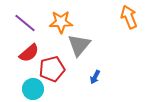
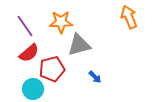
purple line: moved 3 px down; rotated 15 degrees clockwise
gray triangle: rotated 35 degrees clockwise
blue arrow: rotated 72 degrees counterclockwise
